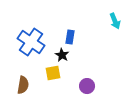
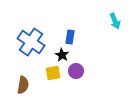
purple circle: moved 11 px left, 15 px up
